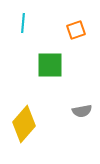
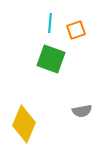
cyan line: moved 27 px right
green square: moved 1 px right, 6 px up; rotated 20 degrees clockwise
yellow diamond: rotated 18 degrees counterclockwise
